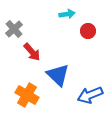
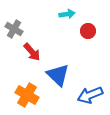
gray cross: rotated 18 degrees counterclockwise
